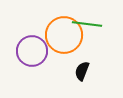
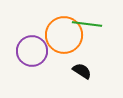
black semicircle: rotated 102 degrees clockwise
